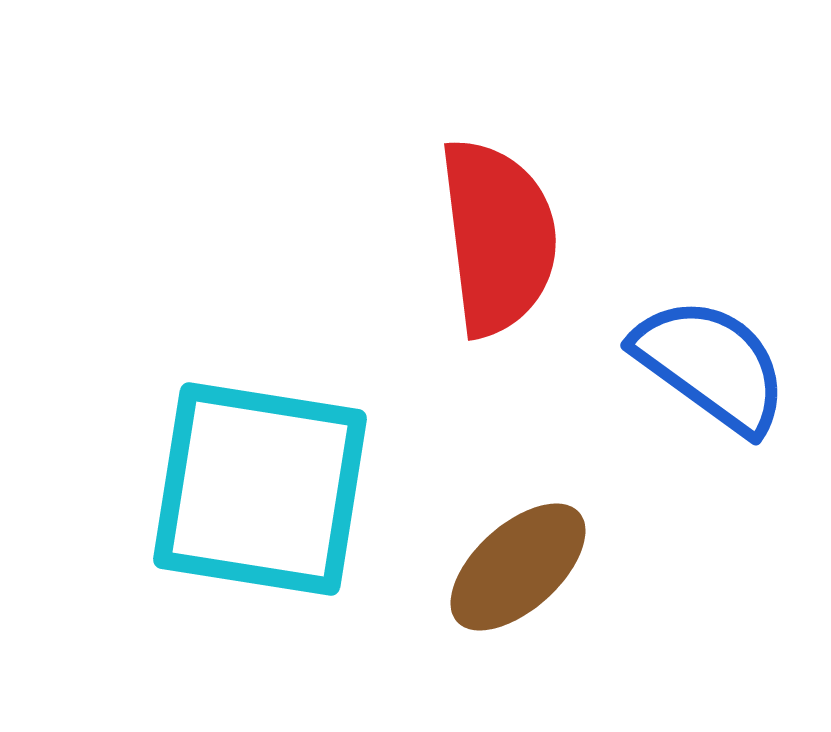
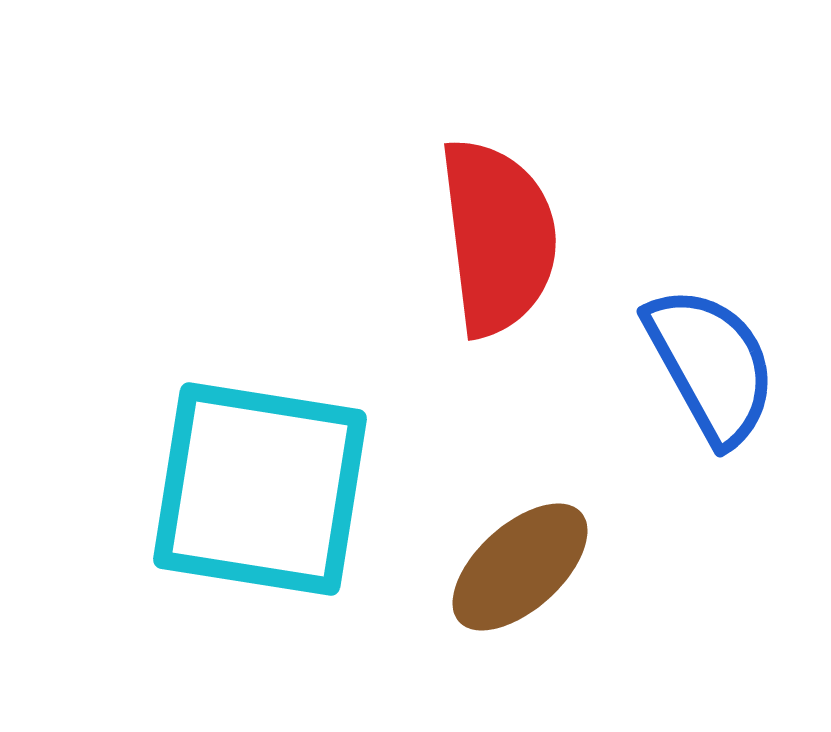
blue semicircle: rotated 25 degrees clockwise
brown ellipse: moved 2 px right
